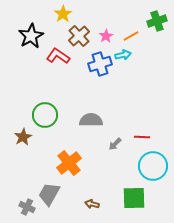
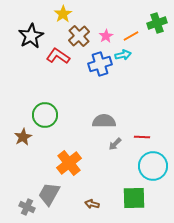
green cross: moved 2 px down
gray semicircle: moved 13 px right, 1 px down
